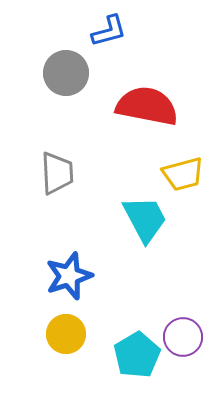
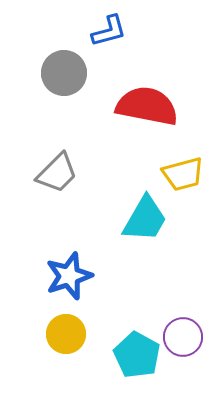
gray circle: moved 2 px left
gray trapezoid: rotated 48 degrees clockwise
cyan trapezoid: rotated 58 degrees clockwise
cyan pentagon: rotated 12 degrees counterclockwise
